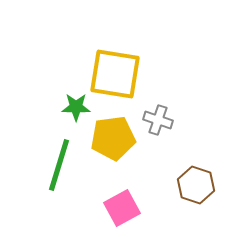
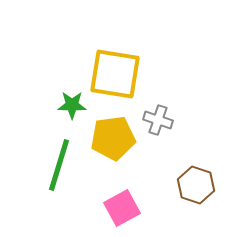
green star: moved 4 px left, 2 px up
